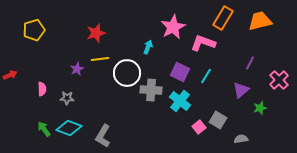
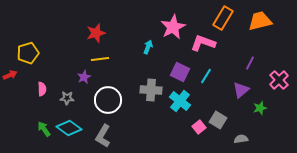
yellow pentagon: moved 6 px left, 23 px down
purple star: moved 7 px right, 8 px down
white circle: moved 19 px left, 27 px down
cyan diamond: rotated 15 degrees clockwise
